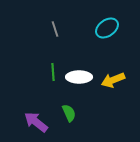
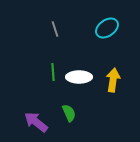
yellow arrow: rotated 120 degrees clockwise
